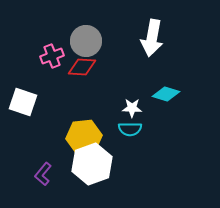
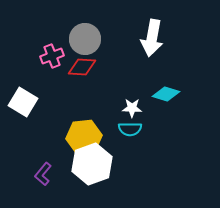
gray circle: moved 1 px left, 2 px up
white square: rotated 12 degrees clockwise
